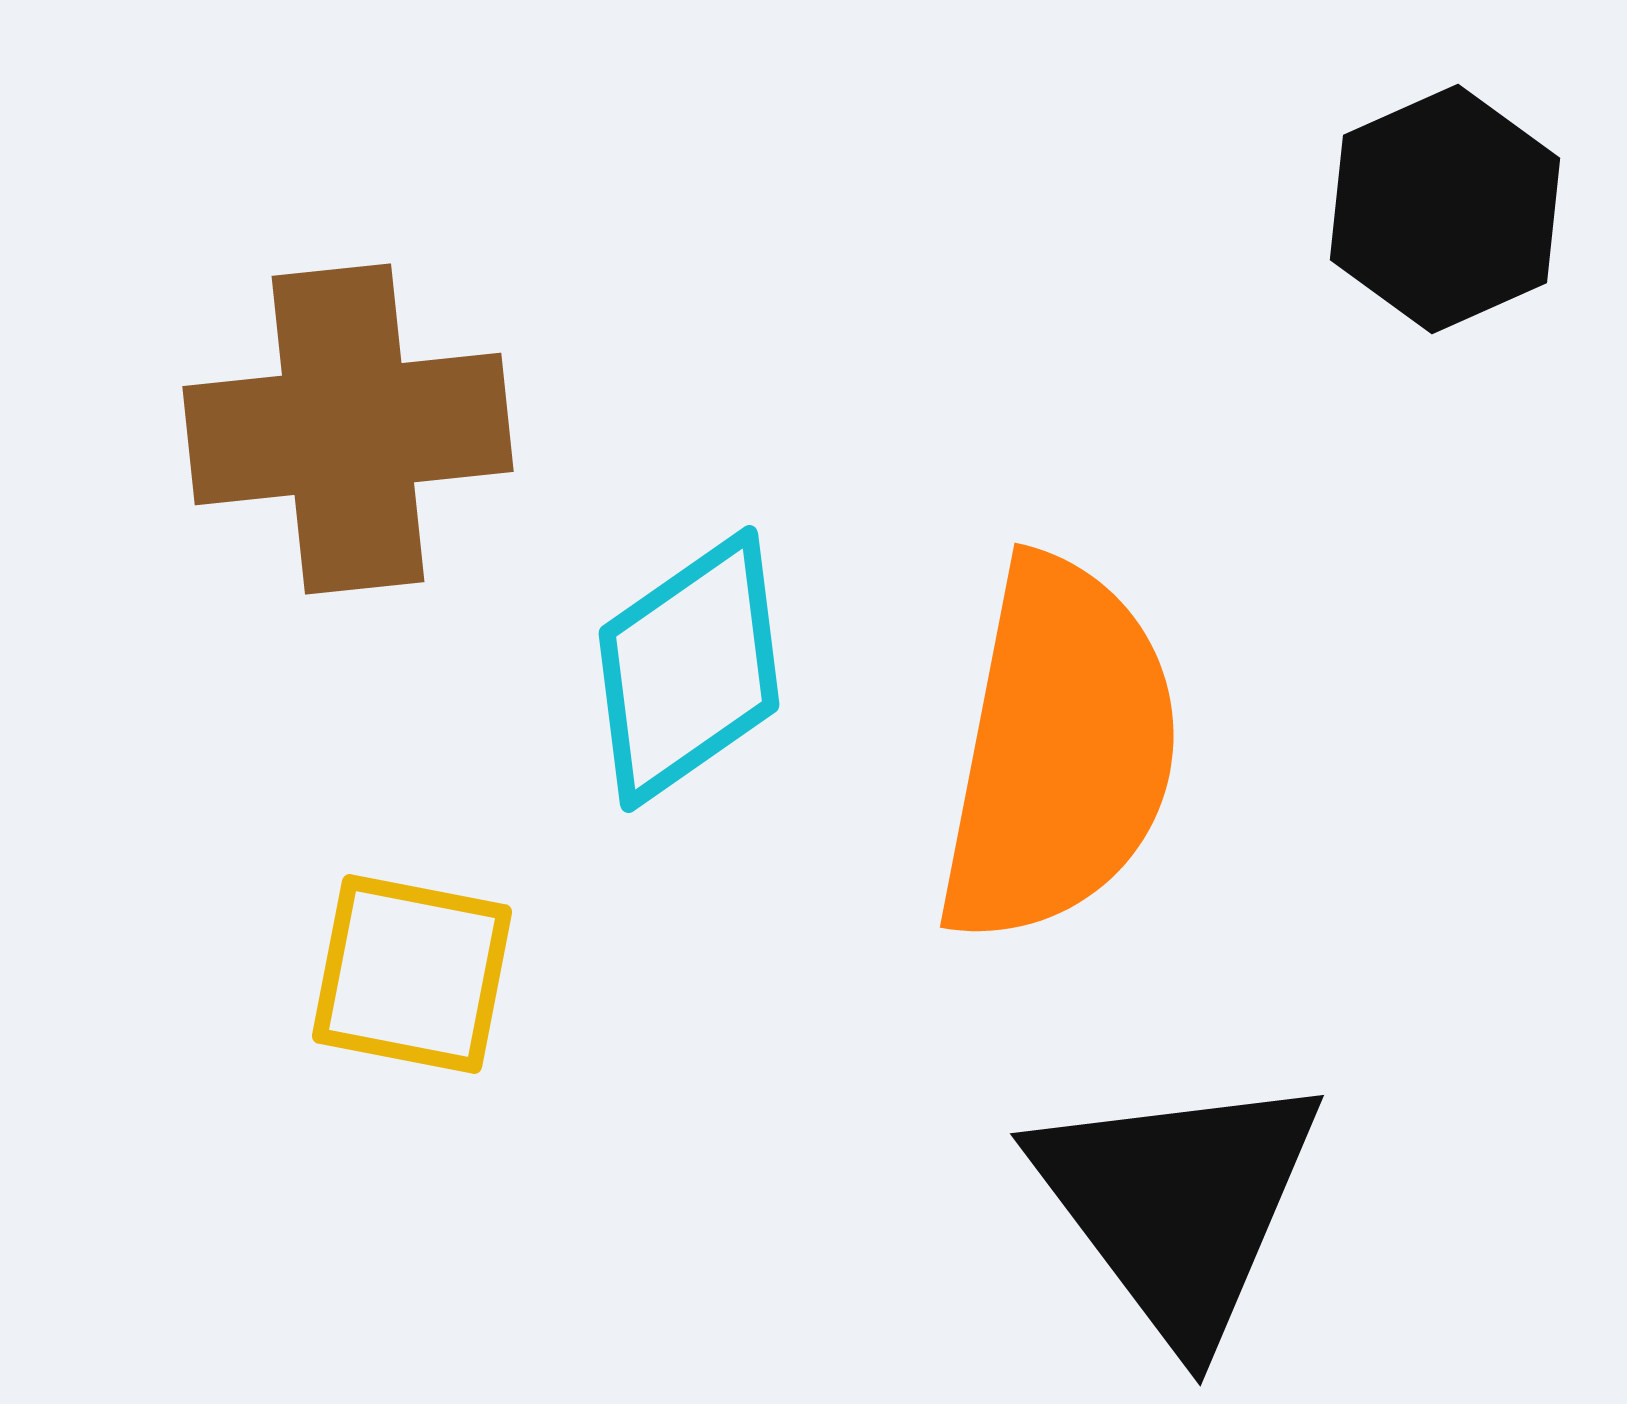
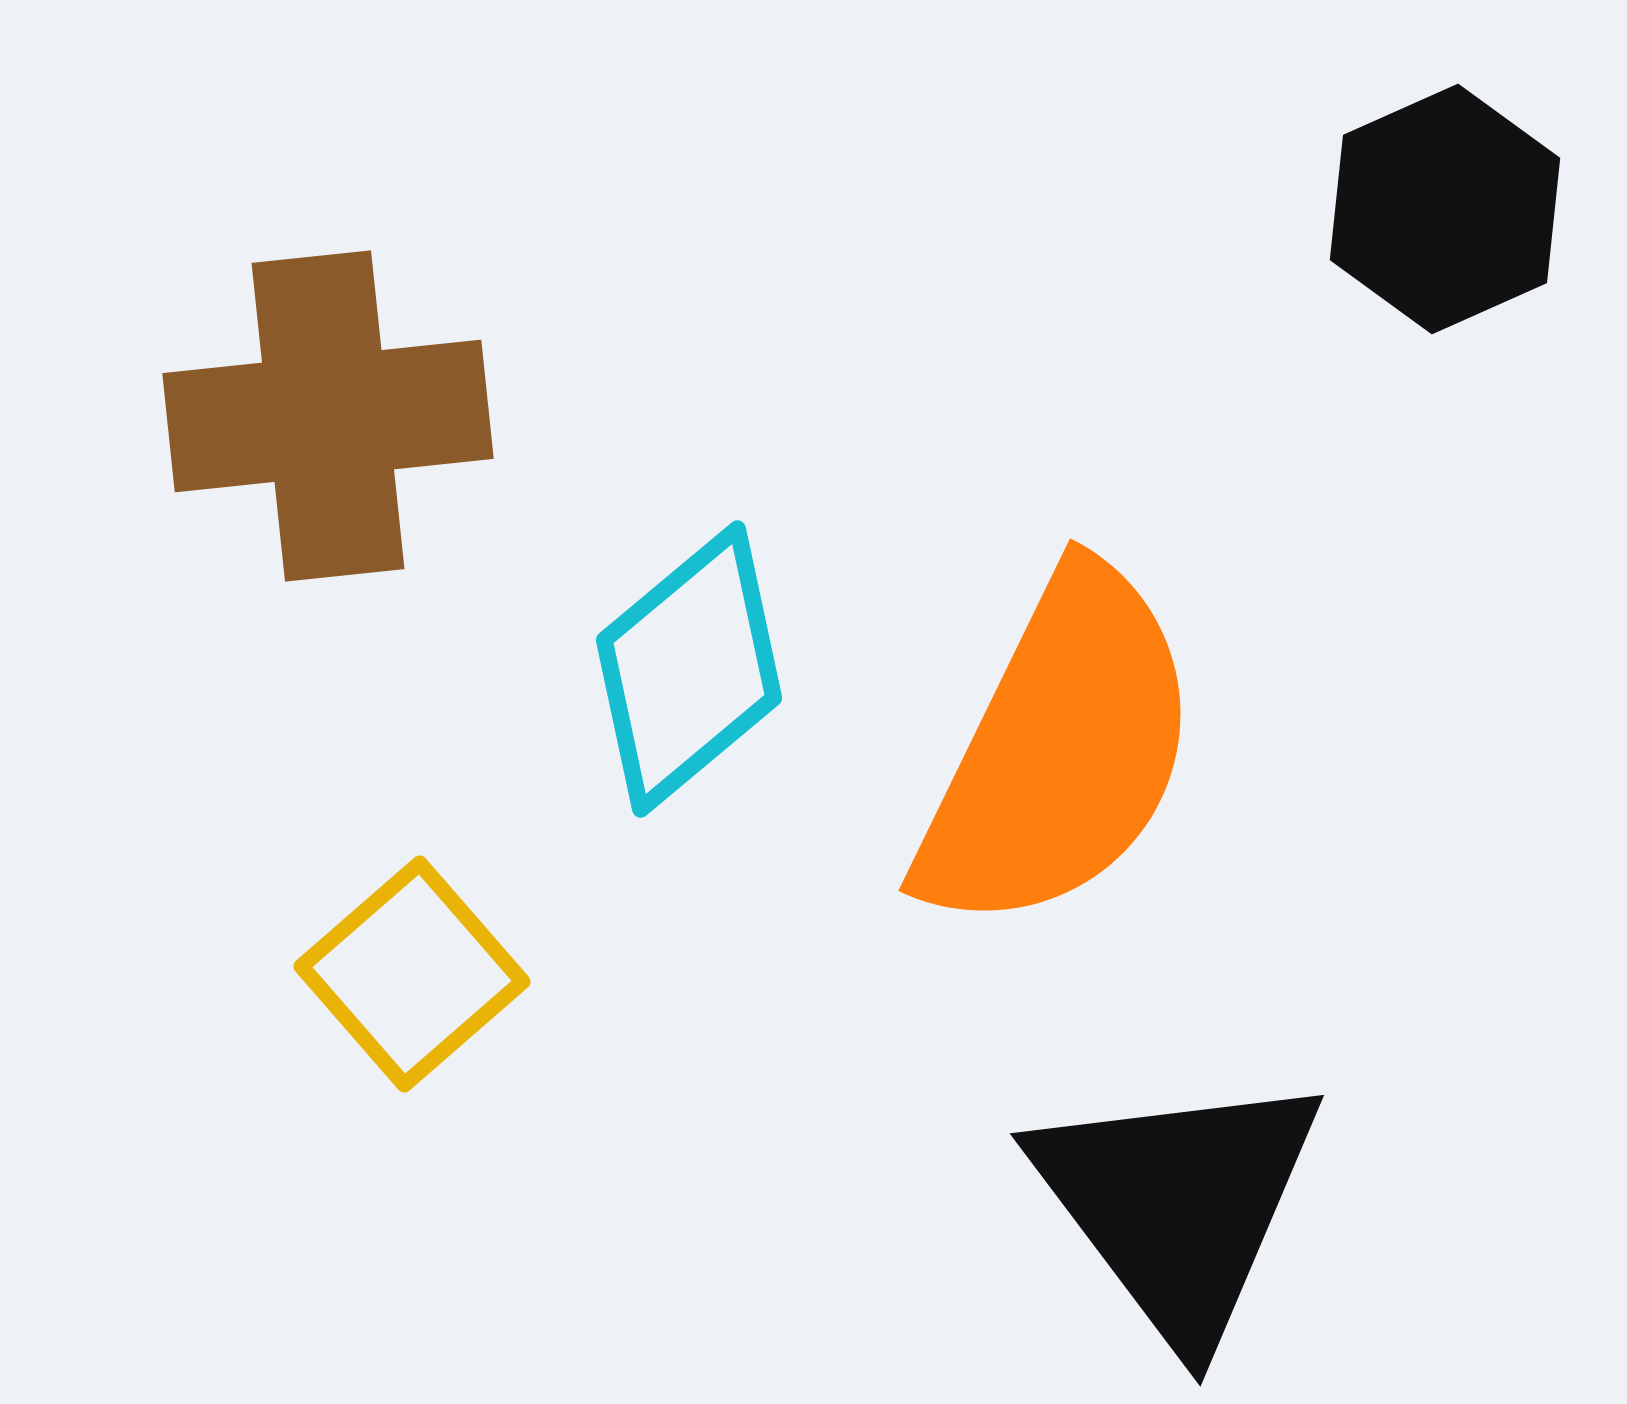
brown cross: moved 20 px left, 13 px up
cyan diamond: rotated 5 degrees counterclockwise
orange semicircle: rotated 15 degrees clockwise
yellow square: rotated 38 degrees clockwise
